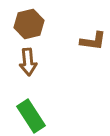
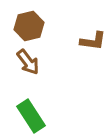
brown hexagon: moved 2 px down
brown arrow: rotated 32 degrees counterclockwise
